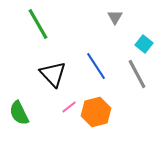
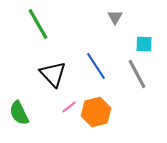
cyan square: rotated 36 degrees counterclockwise
